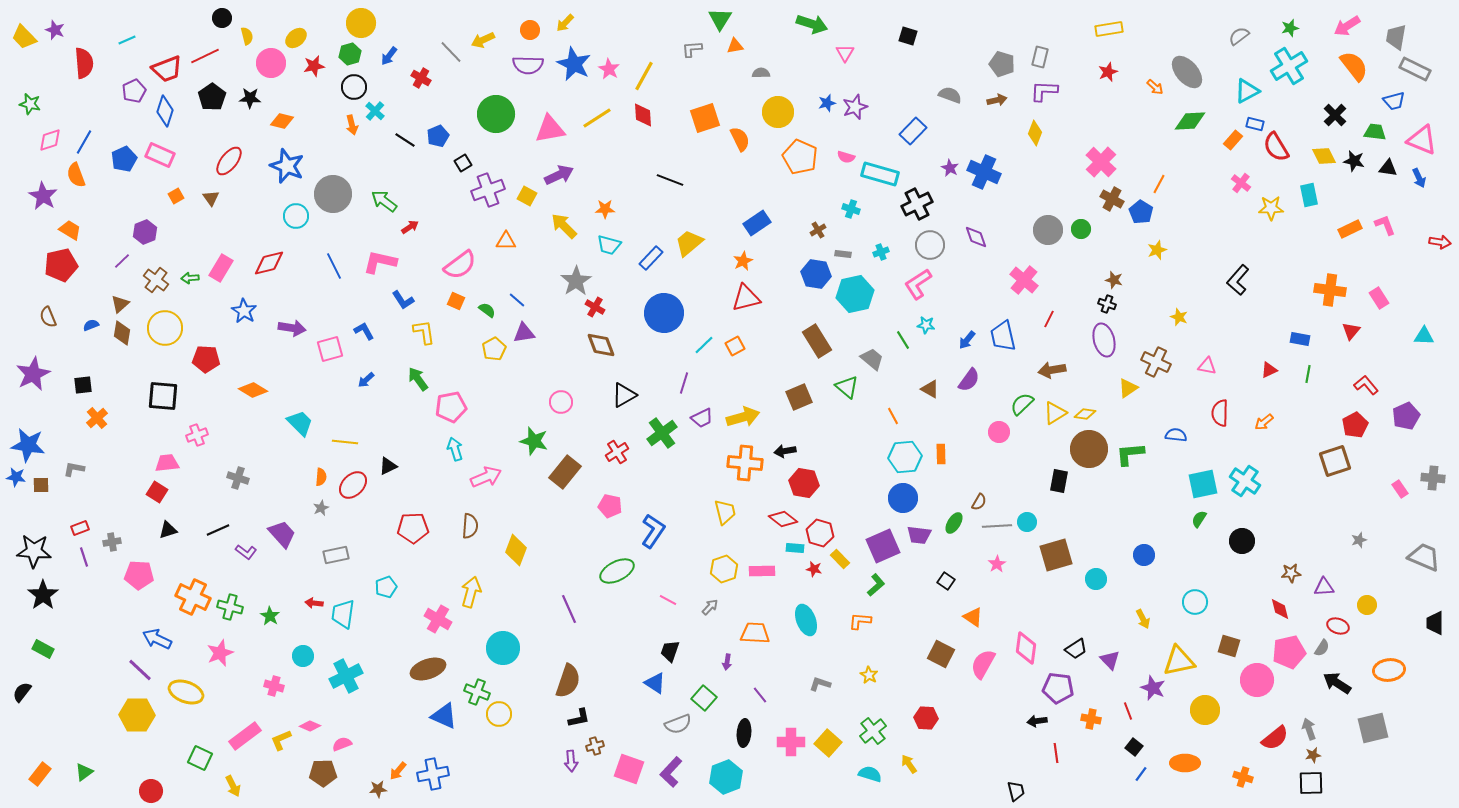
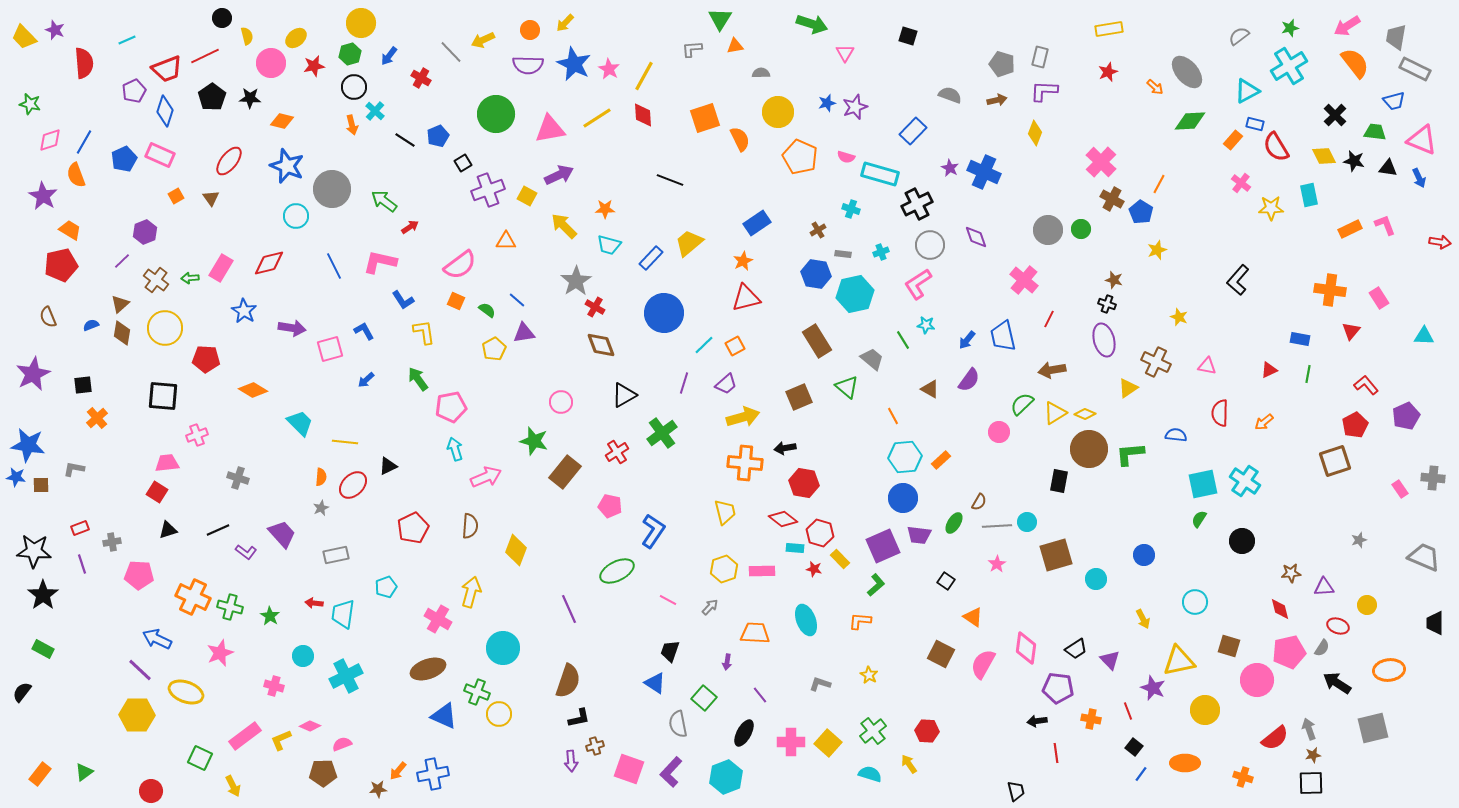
orange semicircle at (1354, 66): moved 1 px right, 3 px up
gray circle at (333, 194): moved 1 px left, 5 px up
yellow diamond at (1085, 414): rotated 15 degrees clockwise
purple trapezoid at (702, 418): moved 24 px right, 34 px up; rotated 15 degrees counterclockwise
black arrow at (785, 451): moved 3 px up
orange rectangle at (941, 454): moved 6 px down; rotated 48 degrees clockwise
red pentagon at (413, 528): rotated 24 degrees counterclockwise
purple line at (84, 557): moved 2 px left, 7 px down
red hexagon at (926, 718): moved 1 px right, 13 px down
gray semicircle at (678, 724): rotated 100 degrees clockwise
black ellipse at (744, 733): rotated 24 degrees clockwise
